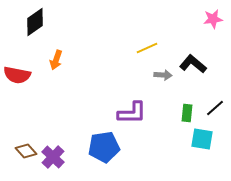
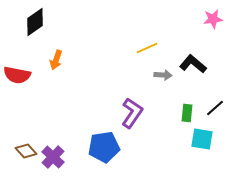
purple L-shape: rotated 56 degrees counterclockwise
